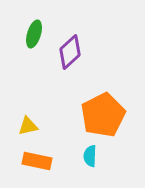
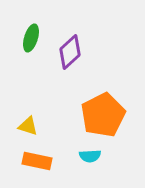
green ellipse: moved 3 px left, 4 px down
yellow triangle: rotated 30 degrees clockwise
cyan semicircle: rotated 95 degrees counterclockwise
